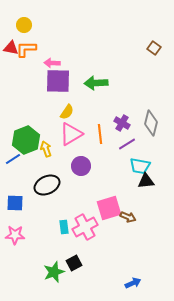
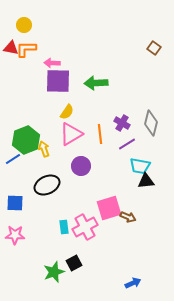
yellow arrow: moved 2 px left
